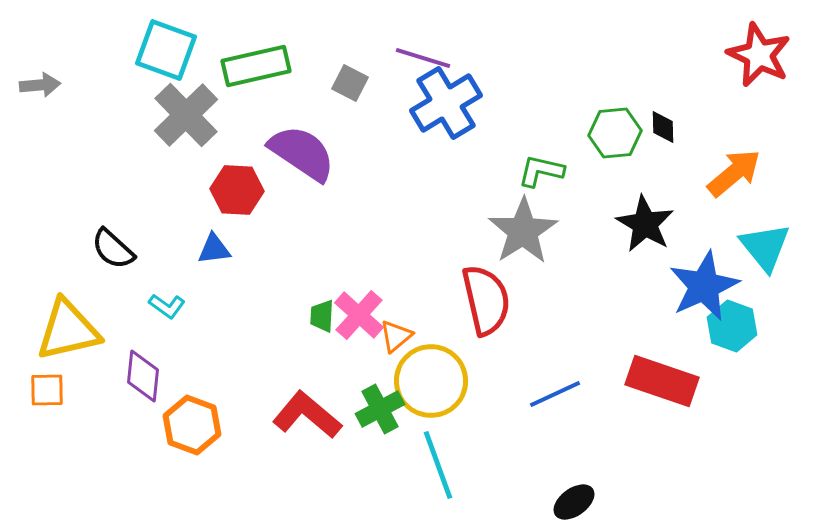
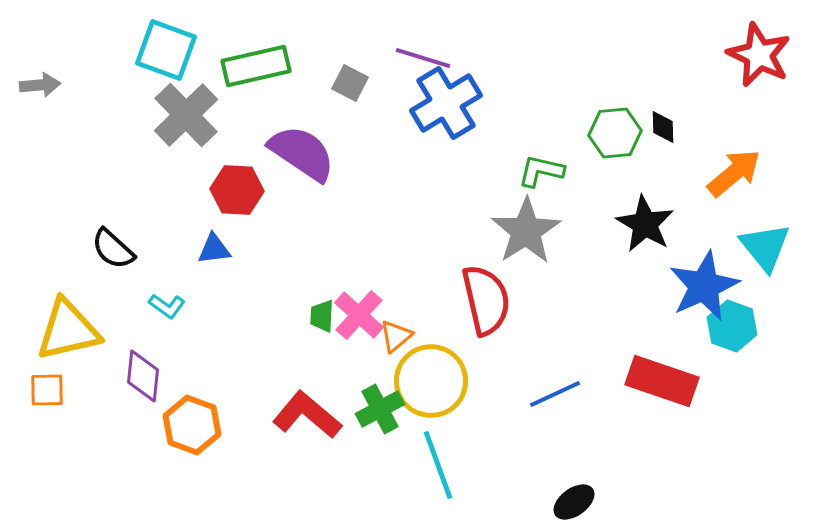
gray star: moved 3 px right
